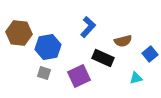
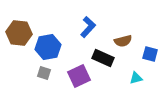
blue square: rotated 35 degrees counterclockwise
